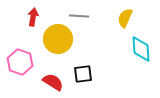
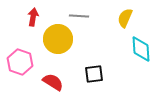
black square: moved 11 px right
